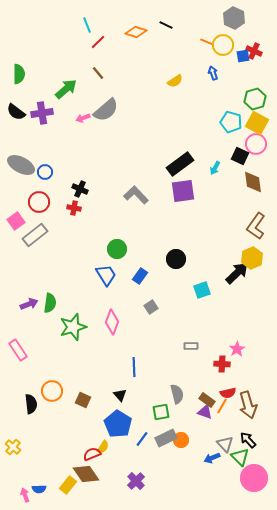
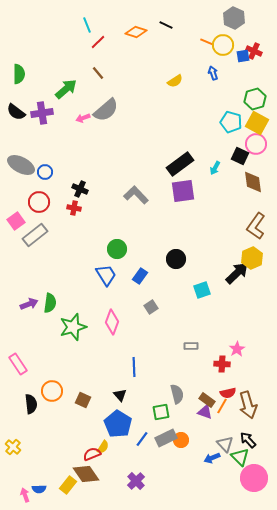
pink rectangle at (18, 350): moved 14 px down
